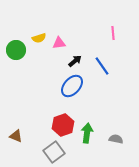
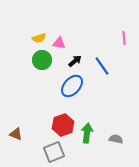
pink line: moved 11 px right, 5 px down
pink triangle: rotated 16 degrees clockwise
green circle: moved 26 px right, 10 px down
brown triangle: moved 2 px up
gray square: rotated 15 degrees clockwise
